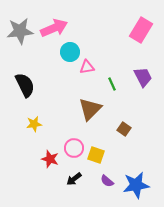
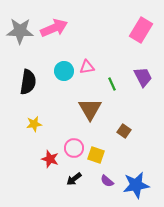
gray star: rotated 8 degrees clockwise
cyan circle: moved 6 px left, 19 px down
black semicircle: moved 3 px right, 3 px up; rotated 35 degrees clockwise
brown triangle: rotated 15 degrees counterclockwise
brown square: moved 2 px down
